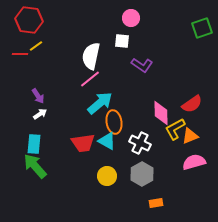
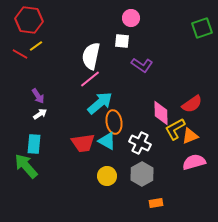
red line: rotated 28 degrees clockwise
green arrow: moved 9 px left
